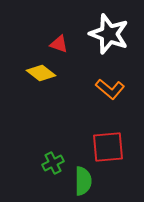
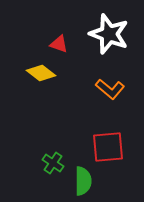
green cross: rotated 30 degrees counterclockwise
